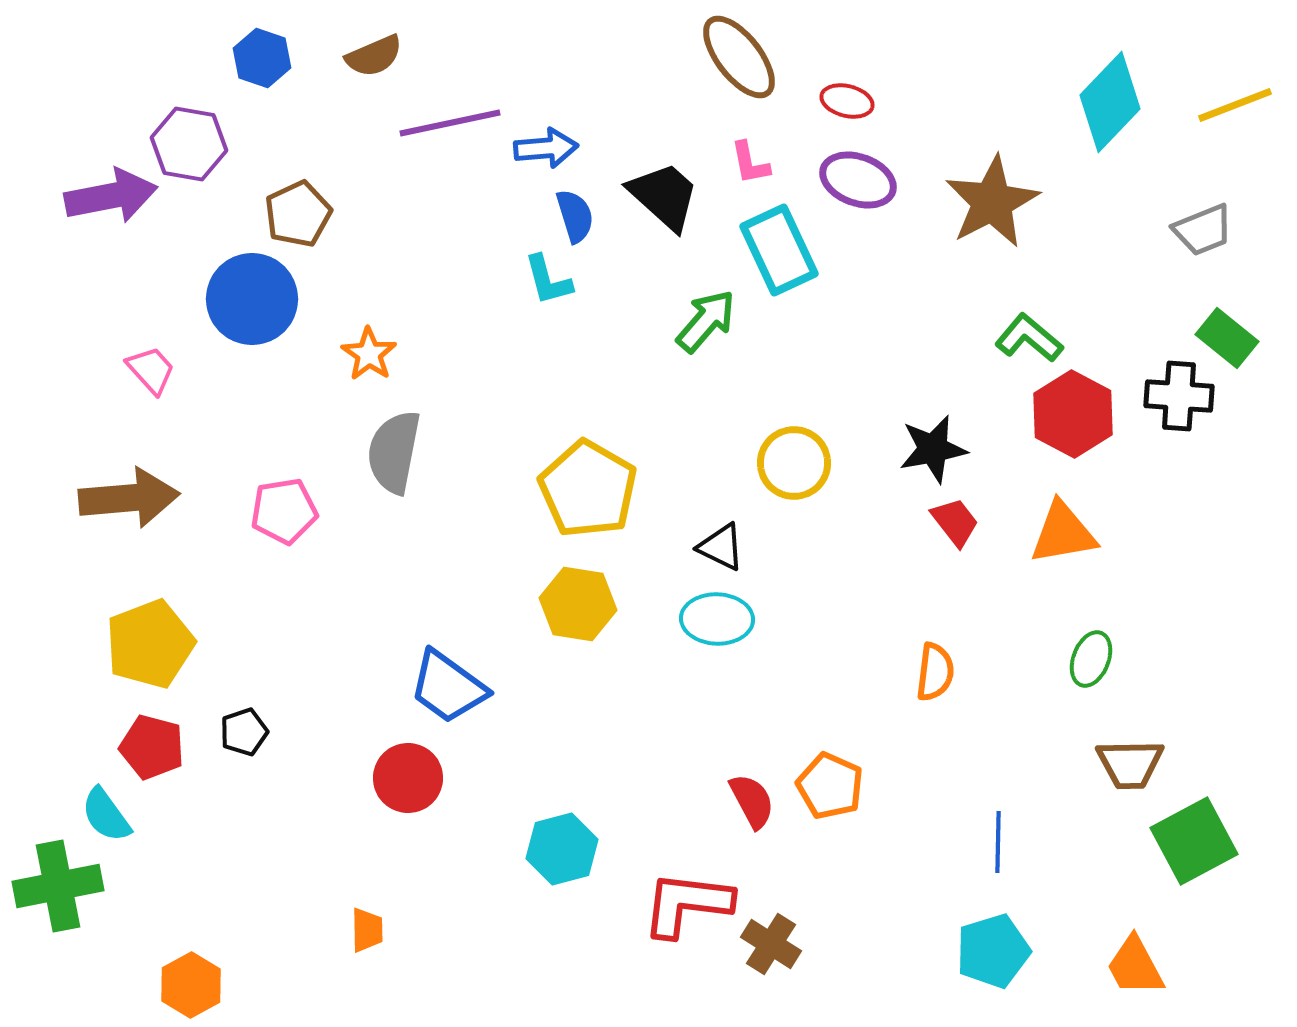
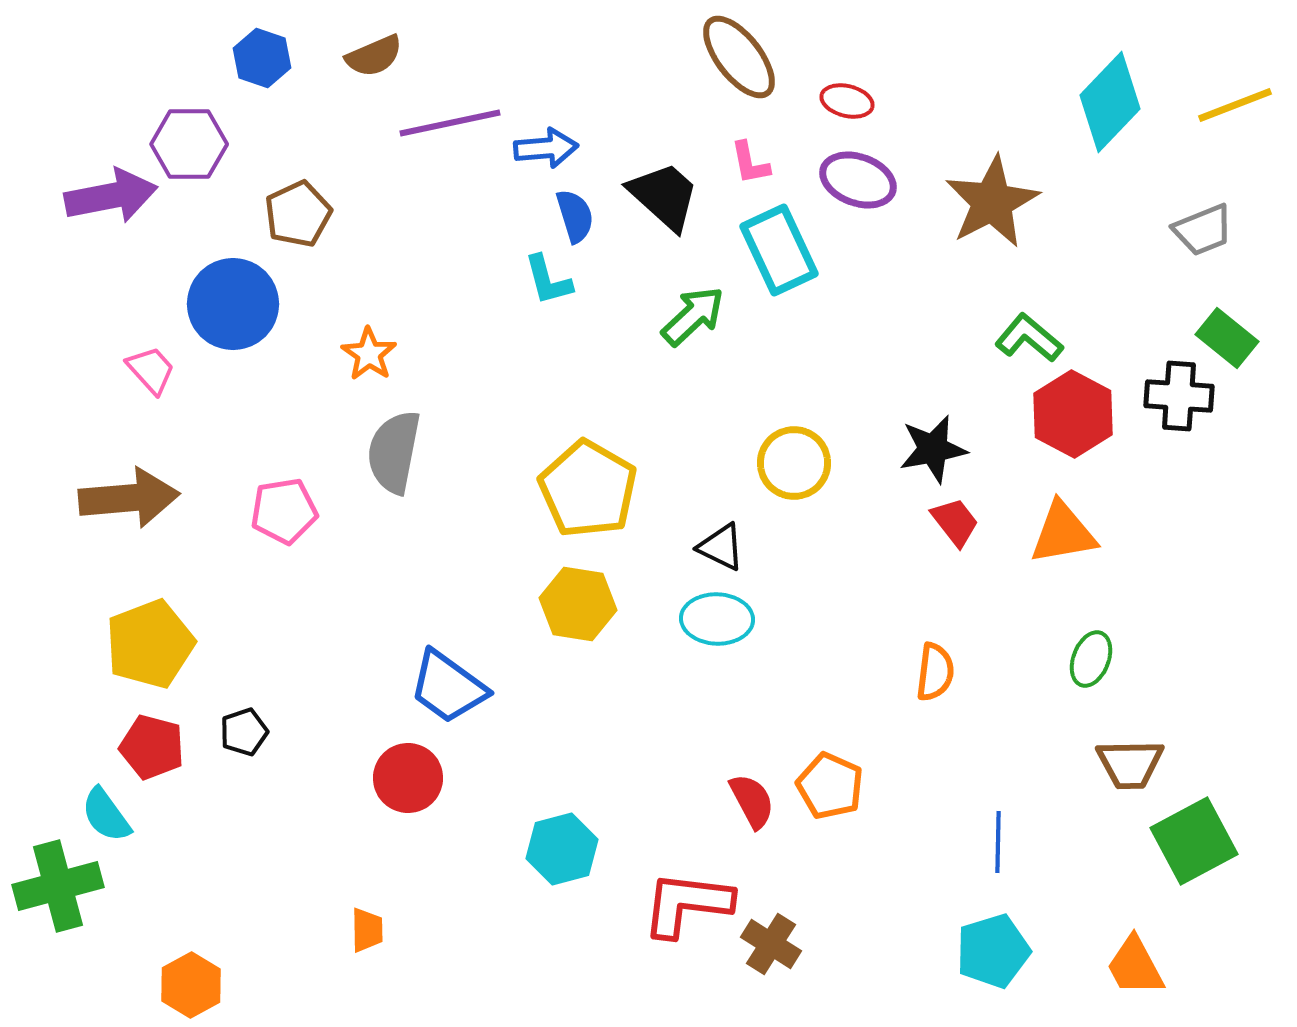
purple hexagon at (189, 144): rotated 10 degrees counterclockwise
blue circle at (252, 299): moved 19 px left, 5 px down
green arrow at (706, 321): moved 13 px left, 5 px up; rotated 6 degrees clockwise
green cross at (58, 886): rotated 4 degrees counterclockwise
